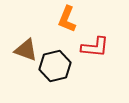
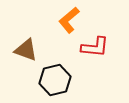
orange L-shape: moved 2 px right, 1 px down; rotated 28 degrees clockwise
black hexagon: moved 14 px down
